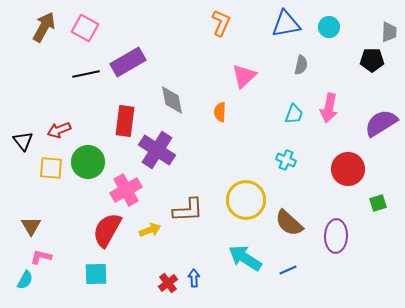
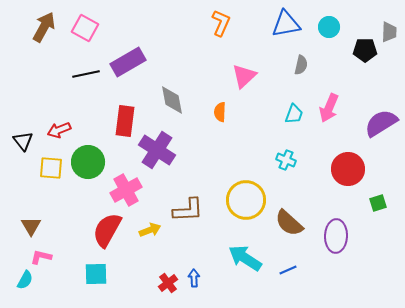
black pentagon: moved 7 px left, 10 px up
pink arrow: rotated 12 degrees clockwise
